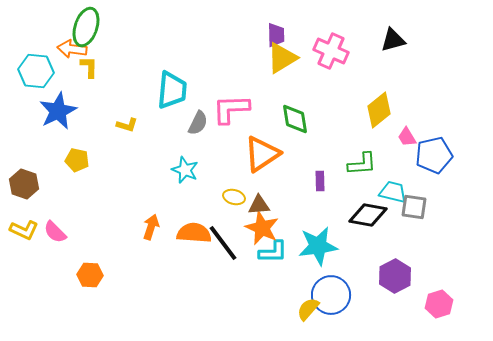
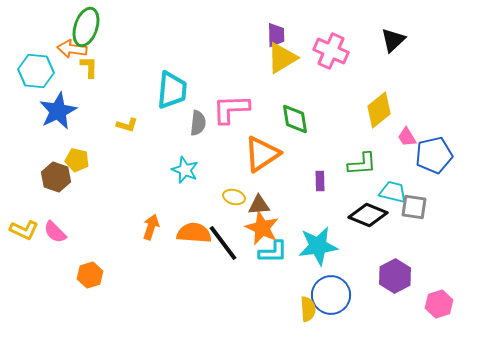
black triangle at (393, 40): rotated 28 degrees counterclockwise
gray semicircle at (198, 123): rotated 20 degrees counterclockwise
brown hexagon at (24, 184): moved 32 px right, 7 px up
black diamond at (368, 215): rotated 12 degrees clockwise
orange hexagon at (90, 275): rotated 20 degrees counterclockwise
yellow semicircle at (308, 309): rotated 135 degrees clockwise
